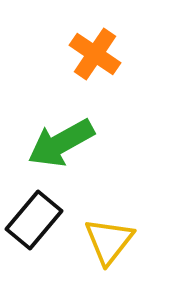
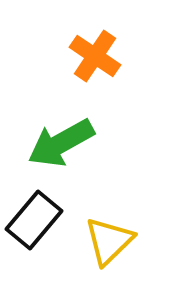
orange cross: moved 2 px down
yellow triangle: rotated 8 degrees clockwise
